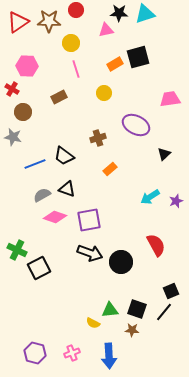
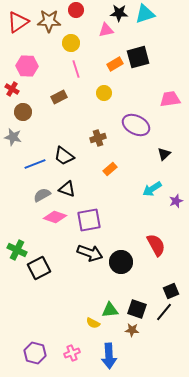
cyan arrow at (150, 197): moved 2 px right, 8 px up
